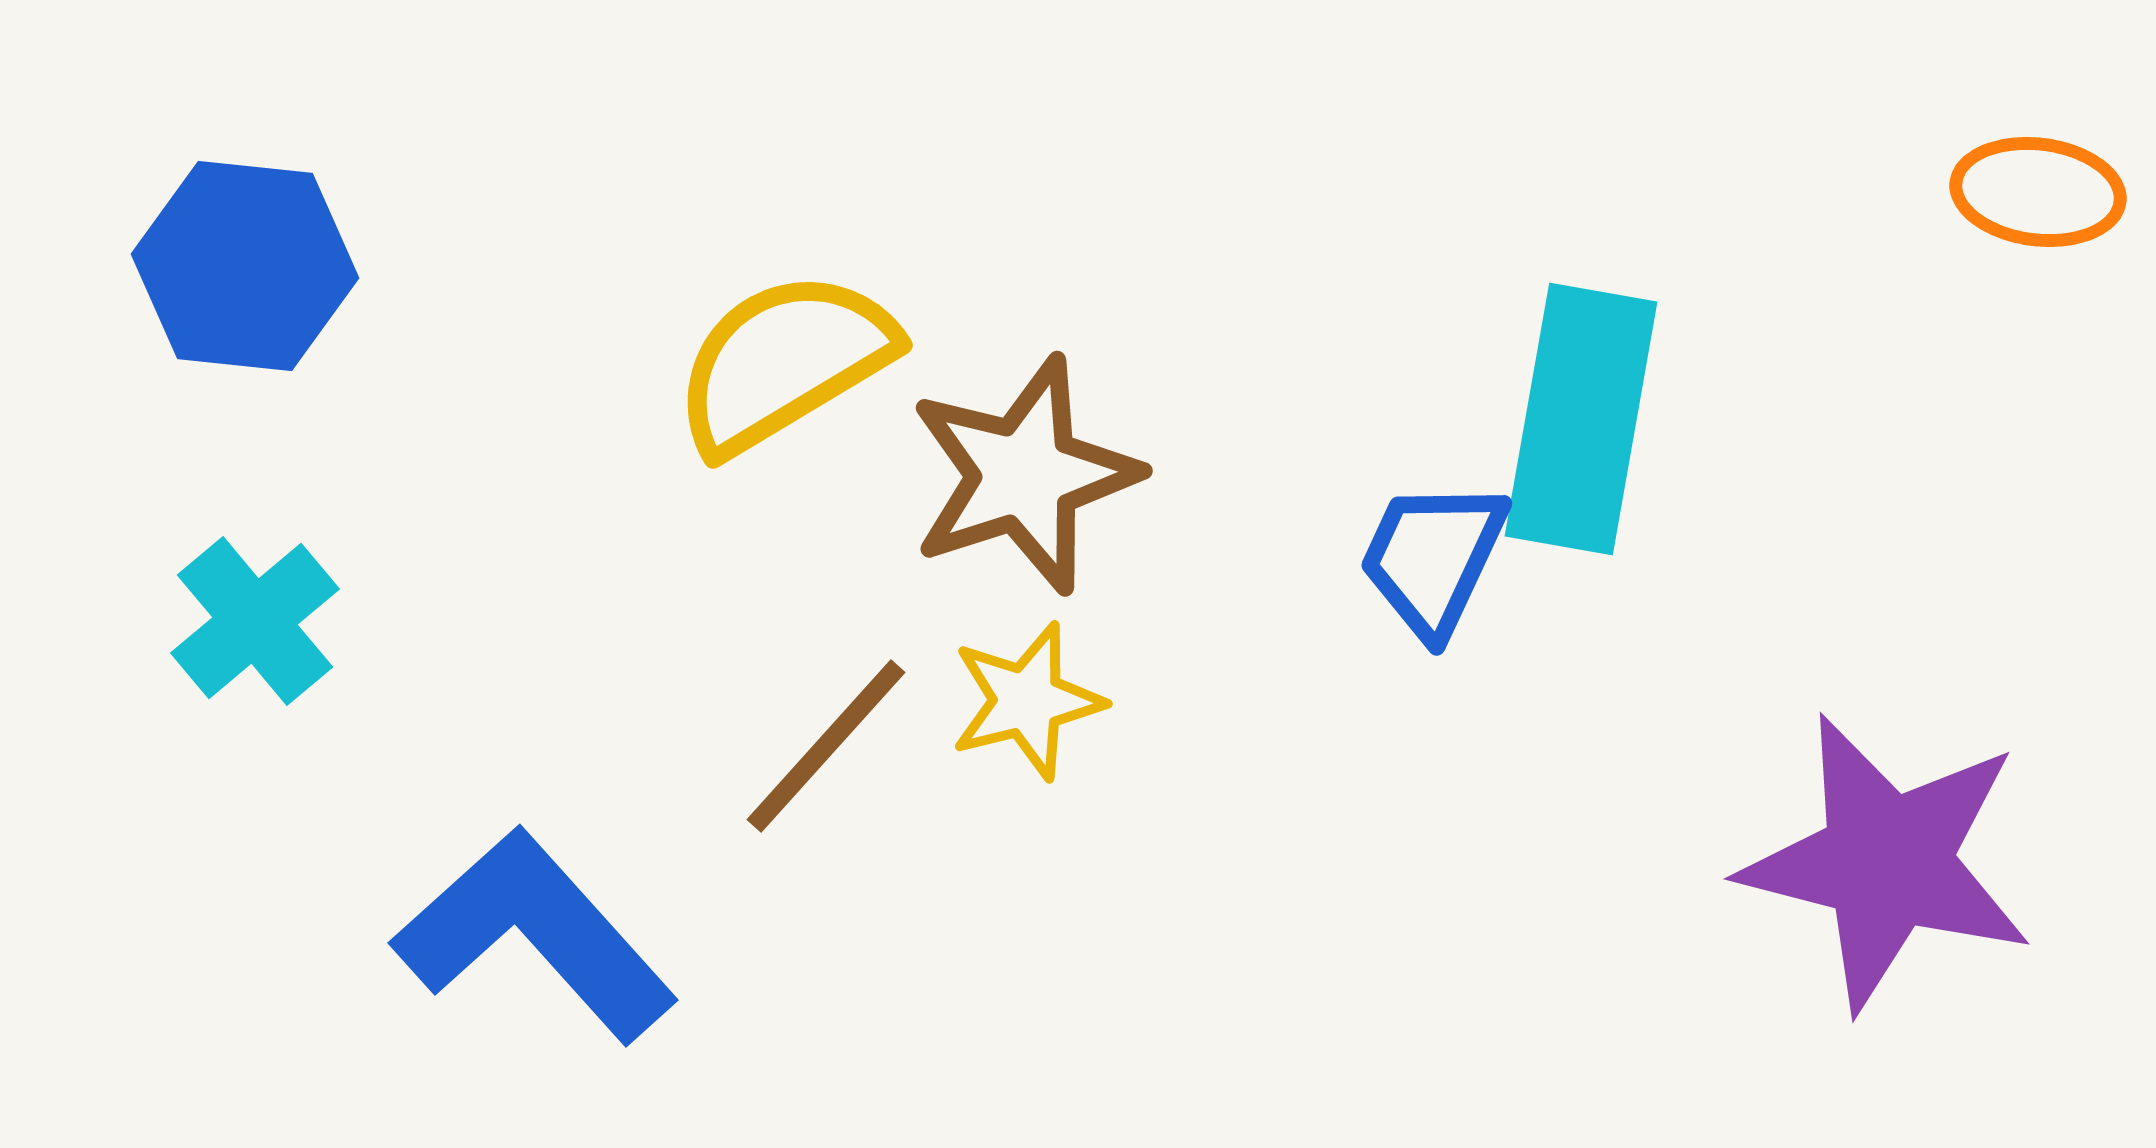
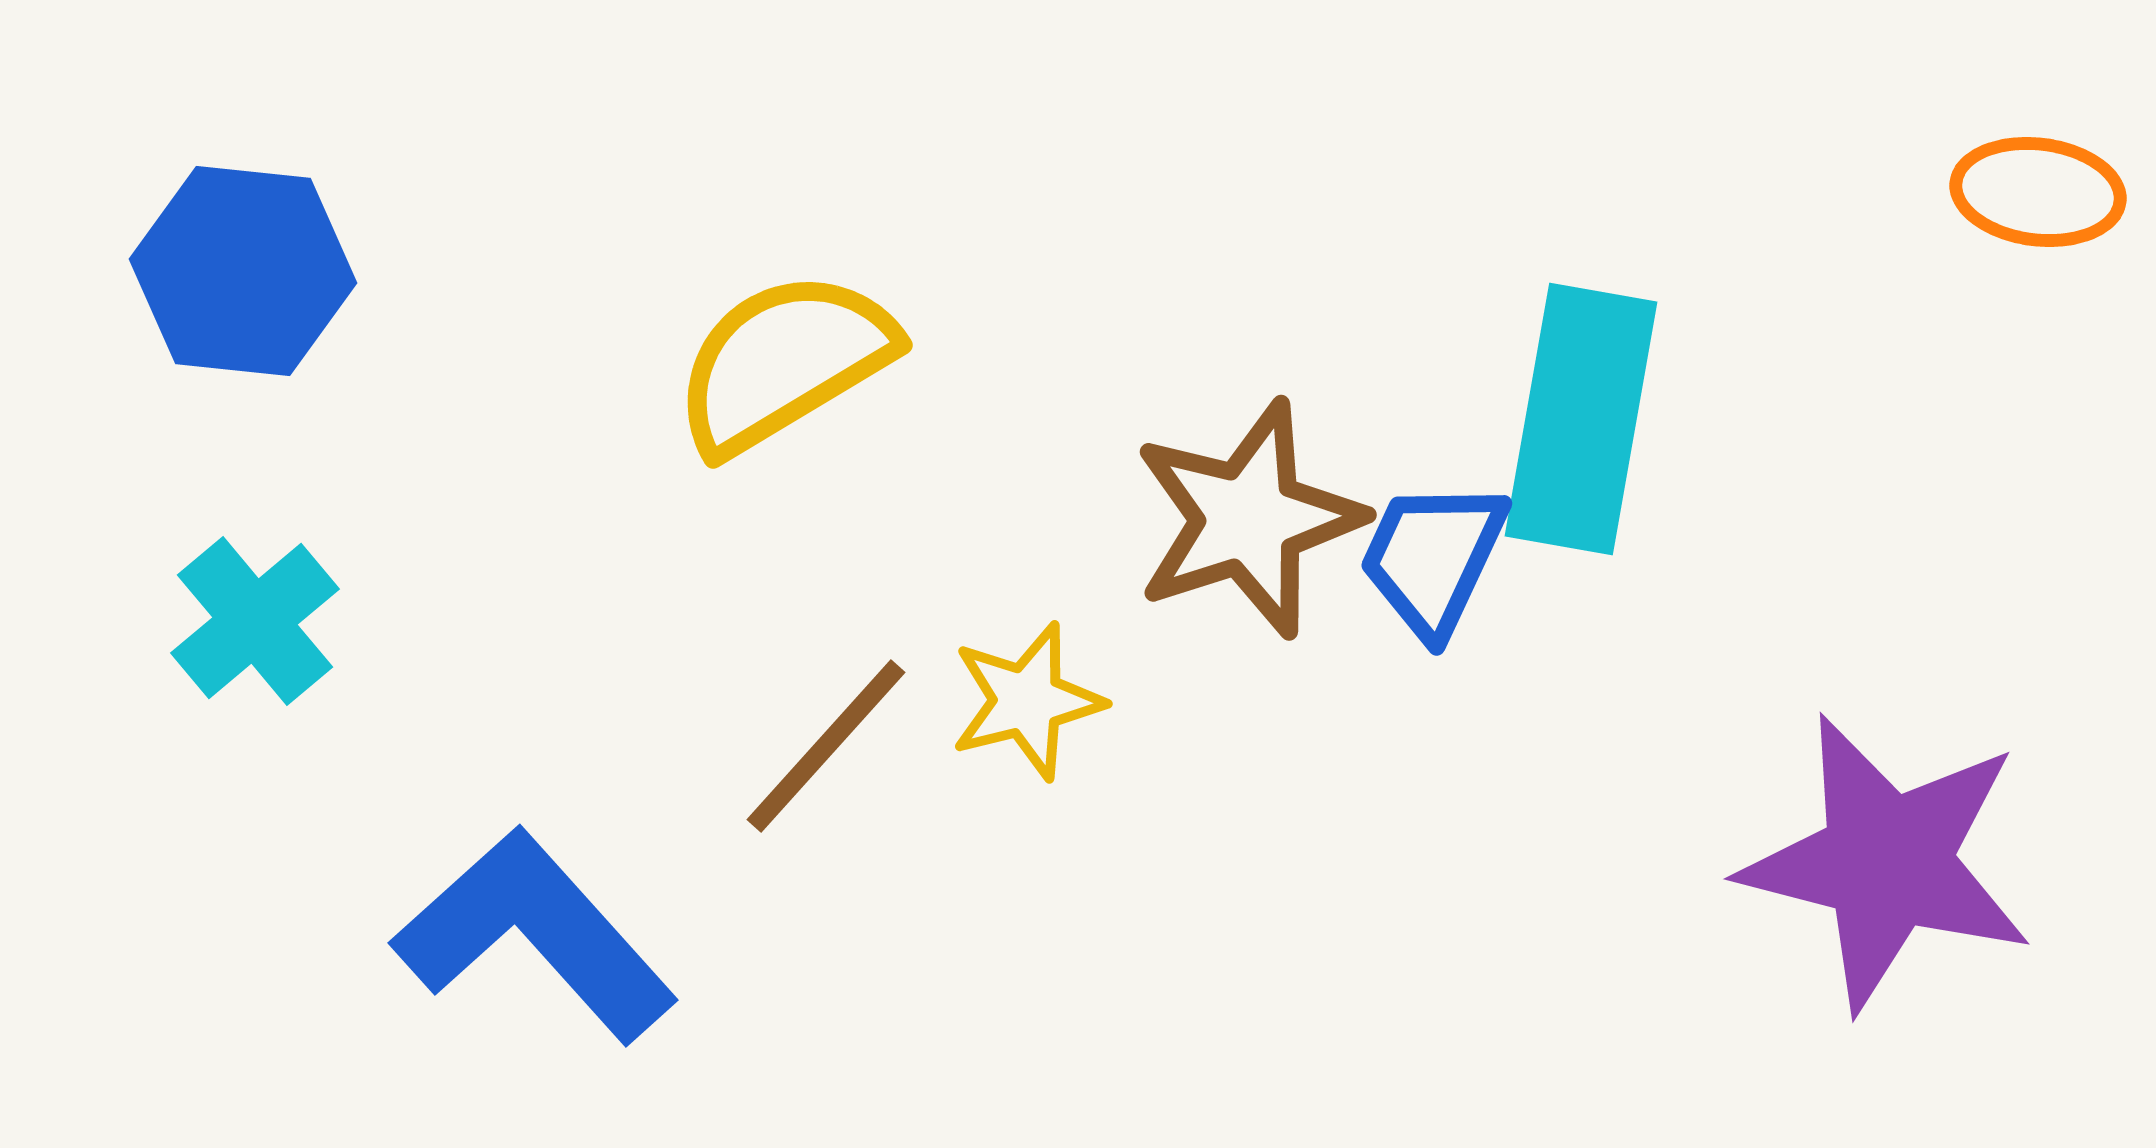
blue hexagon: moved 2 px left, 5 px down
brown star: moved 224 px right, 44 px down
